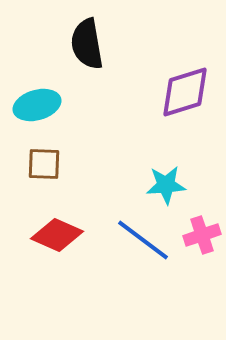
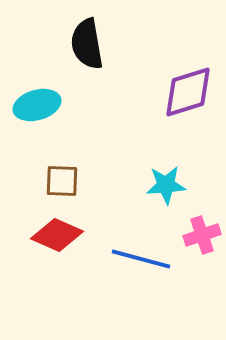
purple diamond: moved 3 px right
brown square: moved 18 px right, 17 px down
blue line: moved 2 px left, 19 px down; rotated 22 degrees counterclockwise
